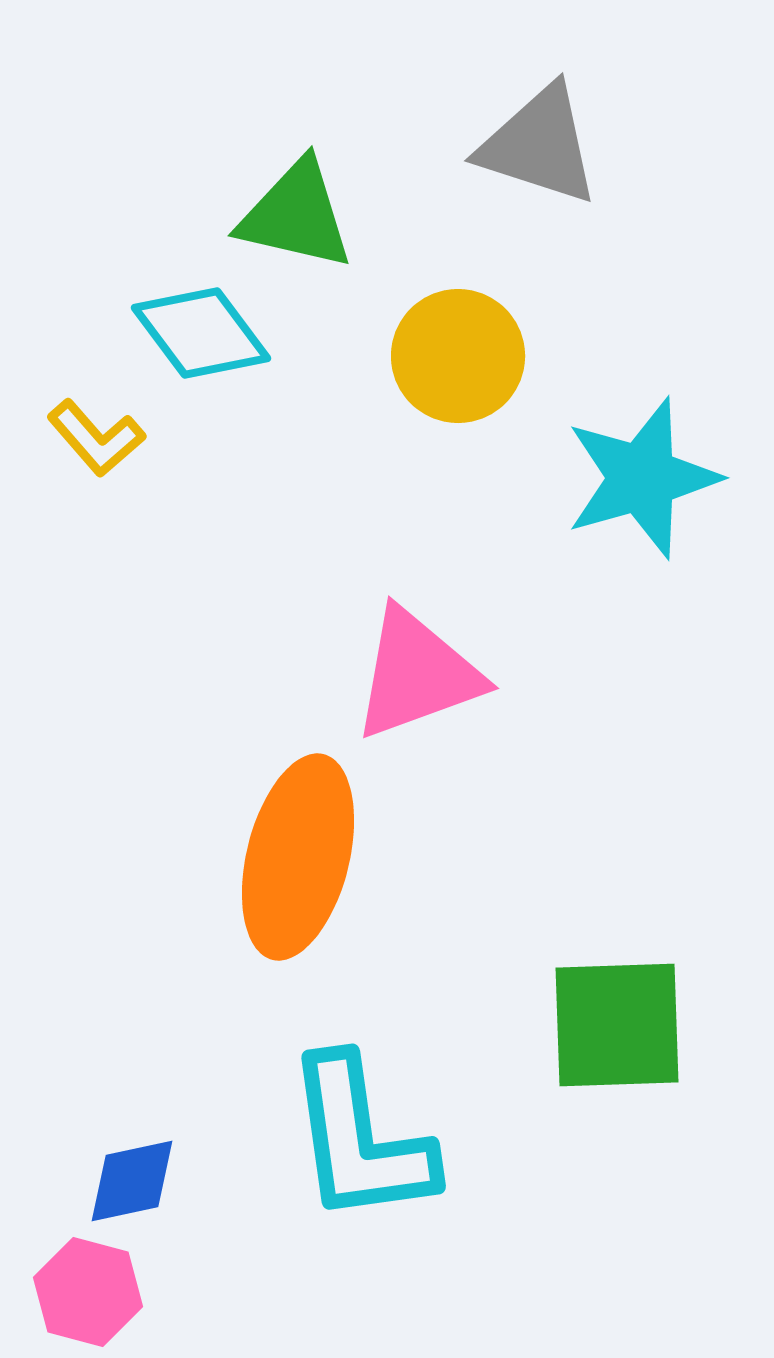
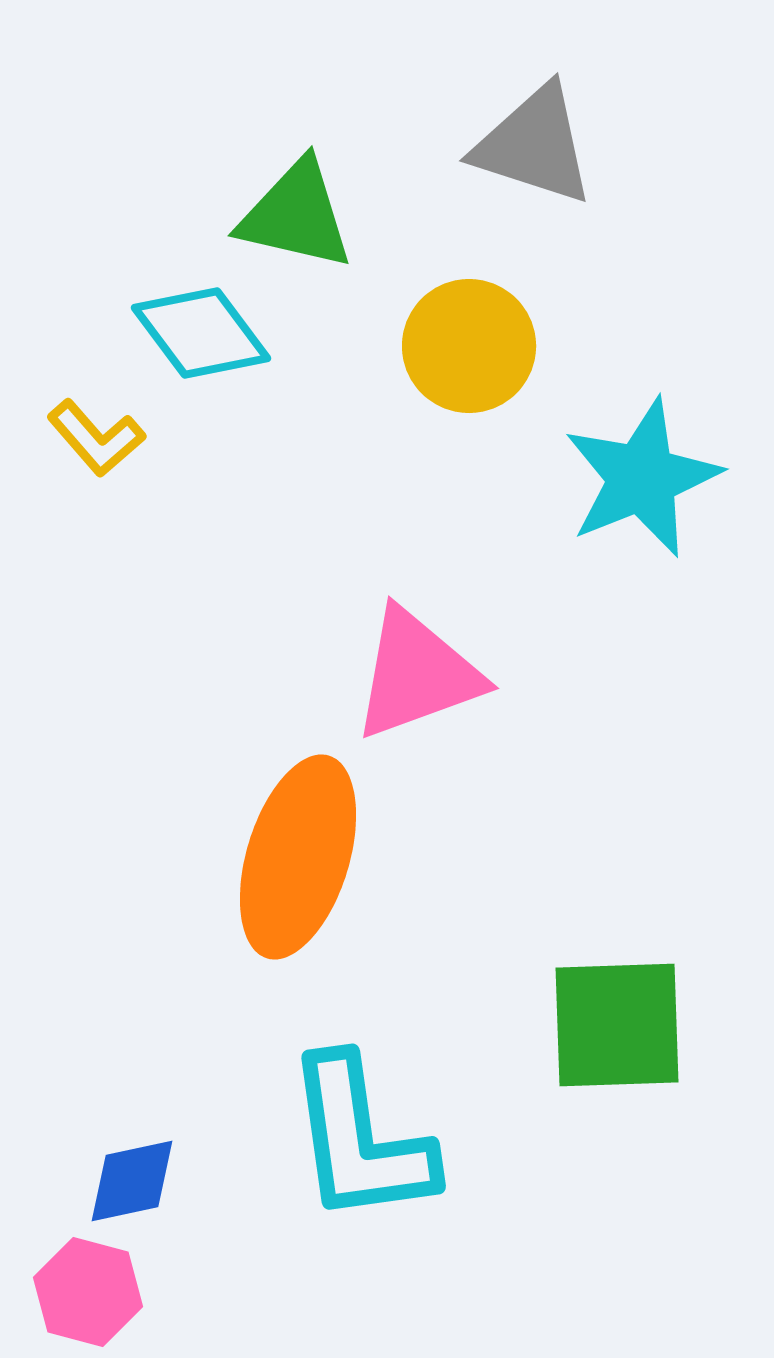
gray triangle: moved 5 px left
yellow circle: moved 11 px right, 10 px up
cyan star: rotated 6 degrees counterclockwise
orange ellipse: rotated 3 degrees clockwise
